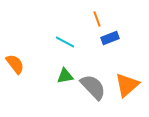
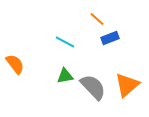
orange line: rotated 28 degrees counterclockwise
